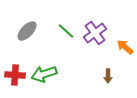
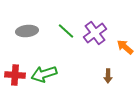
gray ellipse: rotated 40 degrees clockwise
